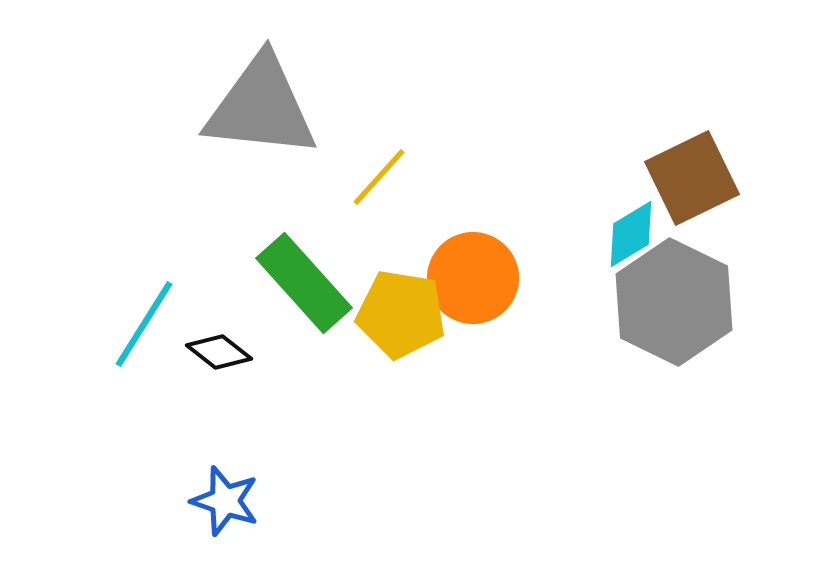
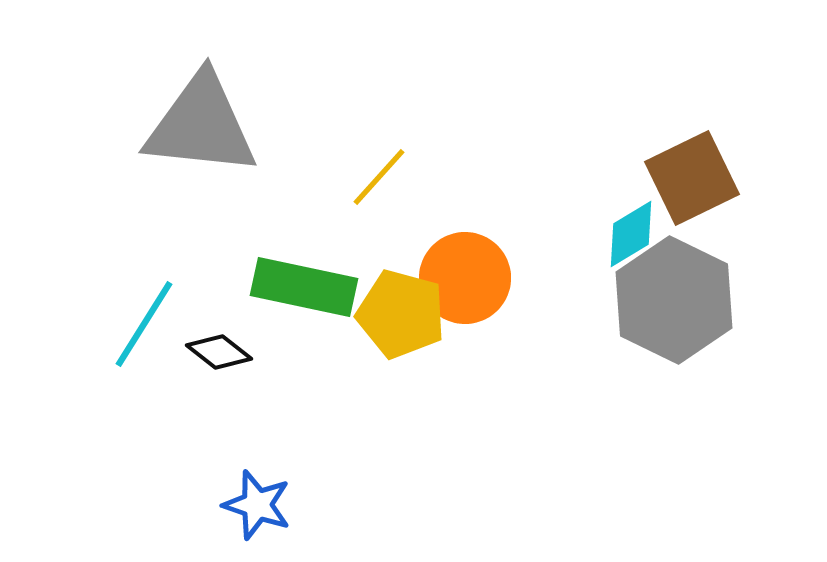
gray triangle: moved 60 px left, 18 px down
orange circle: moved 8 px left
green rectangle: moved 4 px down; rotated 36 degrees counterclockwise
gray hexagon: moved 2 px up
yellow pentagon: rotated 6 degrees clockwise
blue star: moved 32 px right, 4 px down
